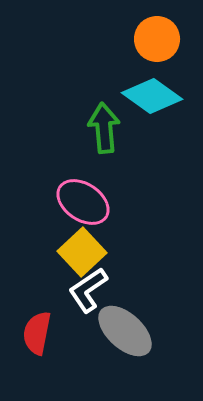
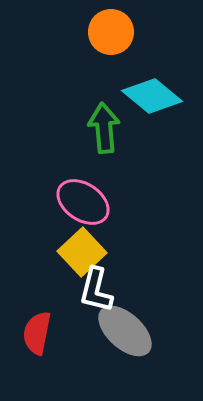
orange circle: moved 46 px left, 7 px up
cyan diamond: rotated 4 degrees clockwise
white L-shape: moved 8 px right; rotated 42 degrees counterclockwise
